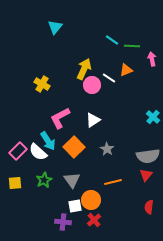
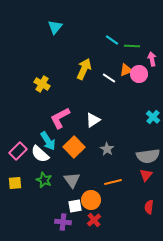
pink circle: moved 47 px right, 11 px up
white semicircle: moved 2 px right, 2 px down
green star: rotated 21 degrees counterclockwise
